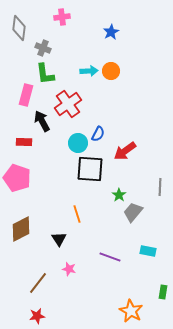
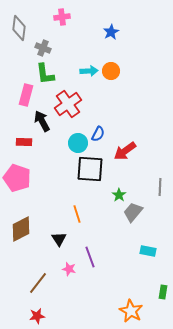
purple line: moved 20 px left; rotated 50 degrees clockwise
